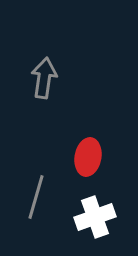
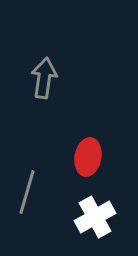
gray line: moved 9 px left, 5 px up
white cross: rotated 9 degrees counterclockwise
